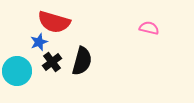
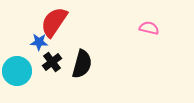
red semicircle: rotated 108 degrees clockwise
blue star: rotated 24 degrees clockwise
black semicircle: moved 3 px down
